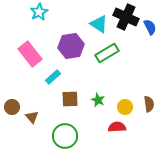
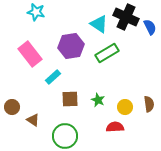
cyan star: moved 3 px left; rotated 30 degrees counterclockwise
brown triangle: moved 1 px right, 3 px down; rotated 16 degrees counterclockwise
red semicircle: moved 2 px left
